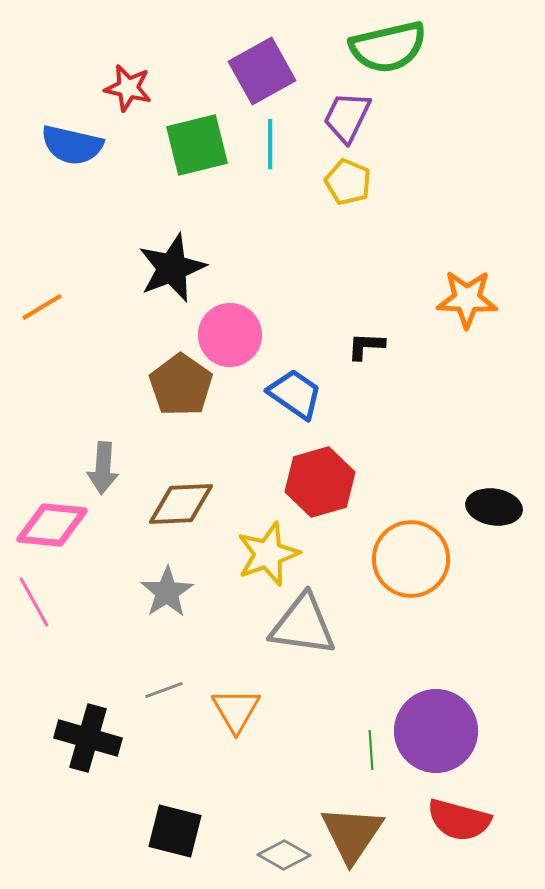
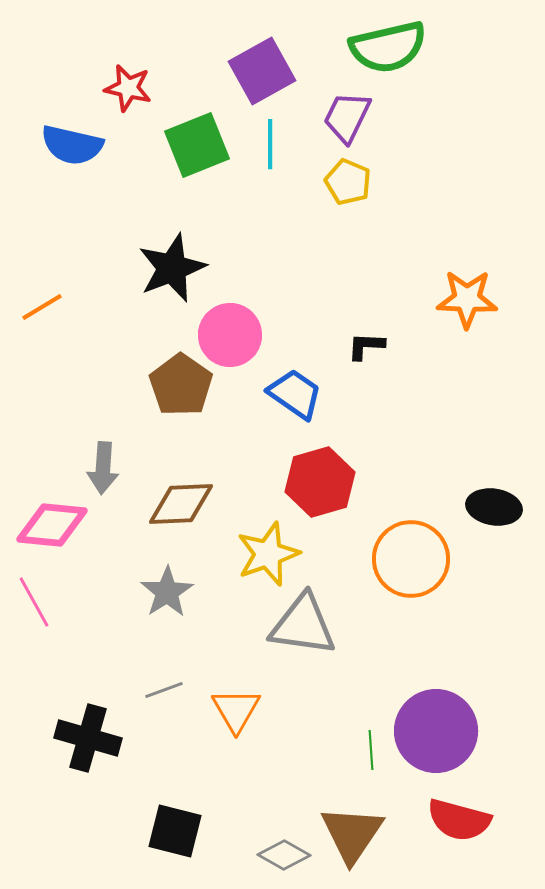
green square: rotated 8 degrees counterclockwise
